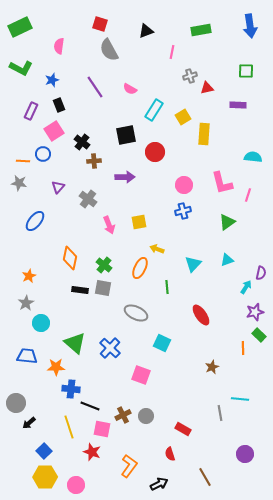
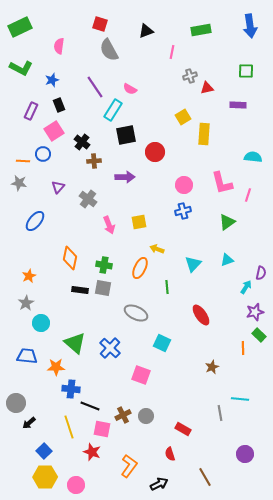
cyan rectangle at (154, 110): moved 41 px left
green cross at (104, 265): rotated 28 degrees counterclockwise
